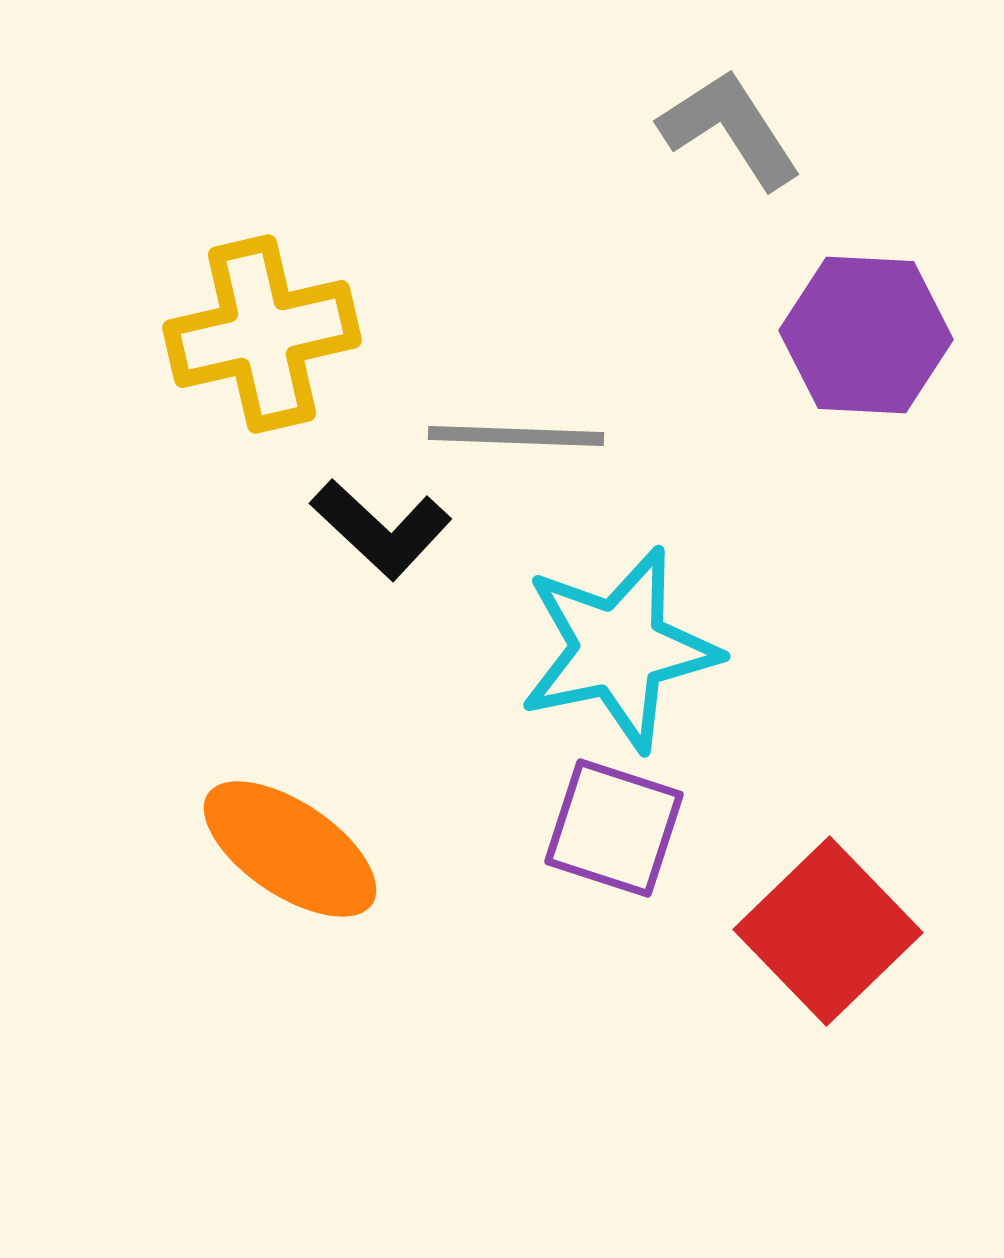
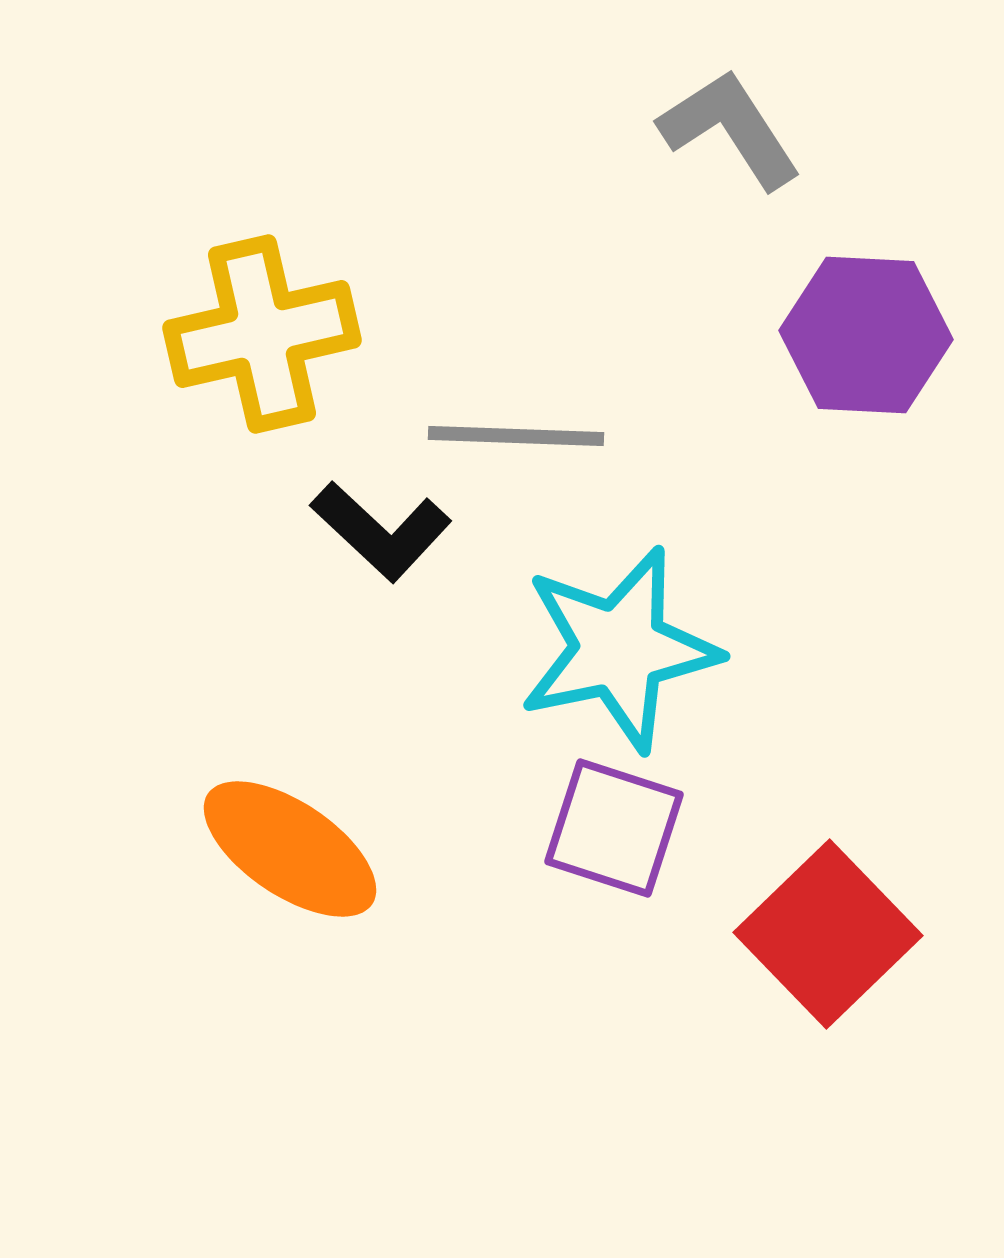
black L-shape: moved 2 px down
red square: moved 3 px down
